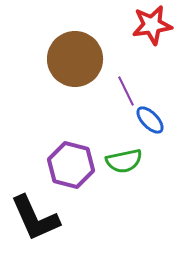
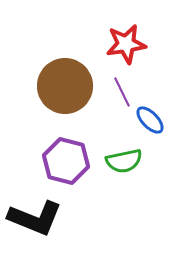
red star: moved 26 px left, 19 px down
brown circle: moved 10 px left, 27 px down
purple line: moved 4 px left, 1 px down
purple hexagon: moved 5 px left, 4 px up
black L-shape: rotated 44 degrees counterclockwise
